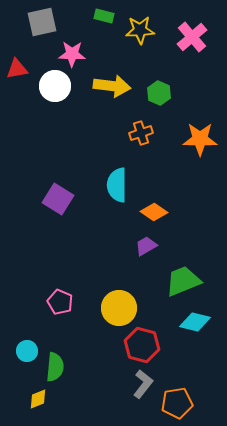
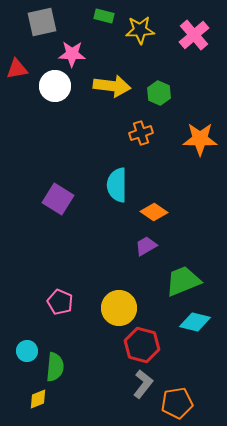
pink cross: moved 2 px right, 2 px up
